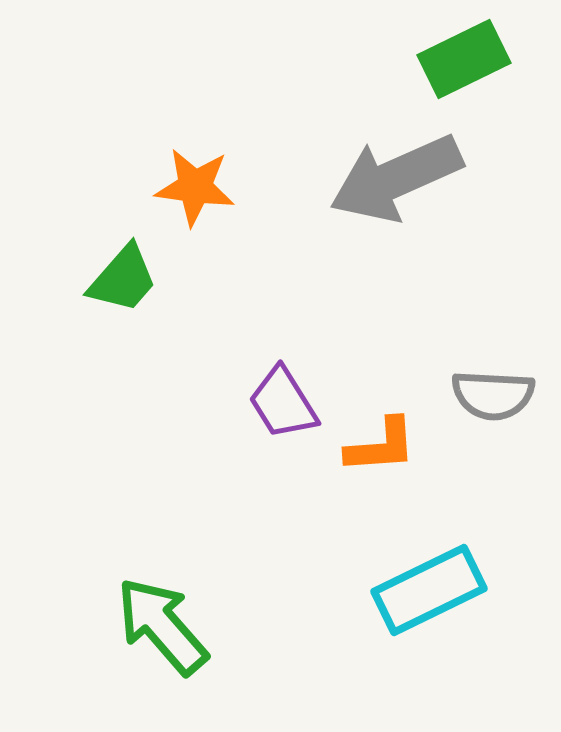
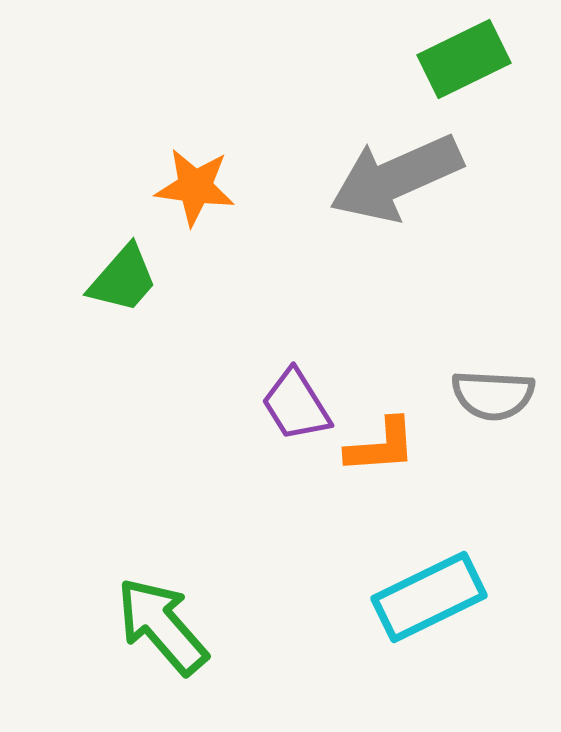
purple trapezoid: moved 13 px right, 2 px down
cyan rectangle: moved 7 px down
